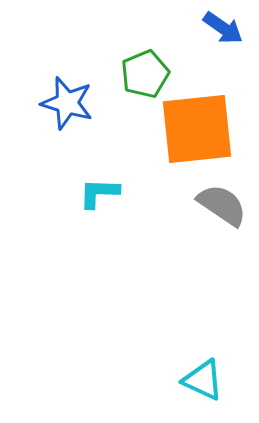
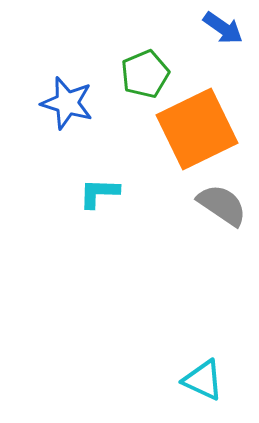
orange square: rotated 20 degrees counterclockwise
